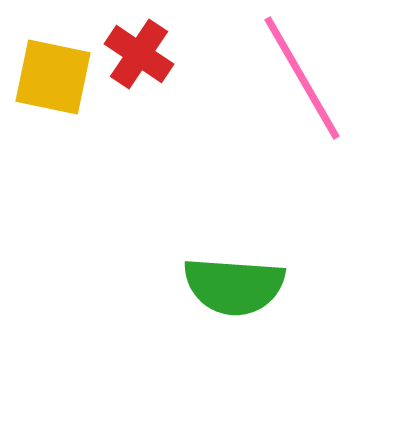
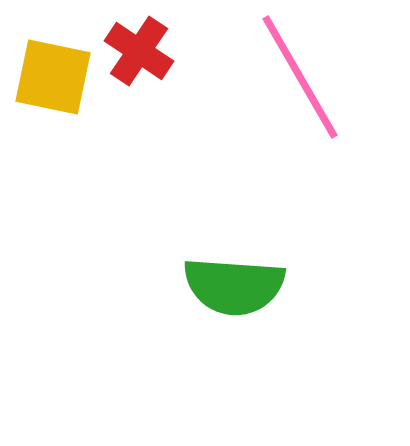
red cross: moved 3 px up
pink line: moved 2 px left, 1 px up
